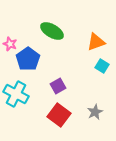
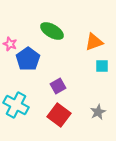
orange triangle: moved 2 px left
cyan square: rotated 32 degrees counterclockwise
cyan cross: moved 11 px down
gray star: moved 3 px right
